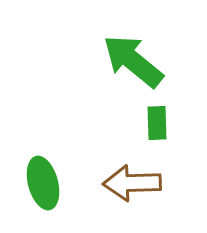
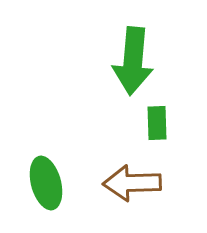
green arrow: rotated 124 degrees counterclockwise
green ellipse: moved 3 px right
